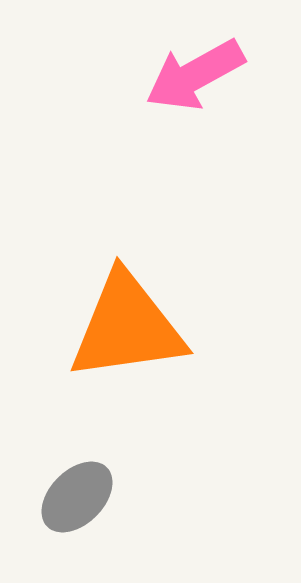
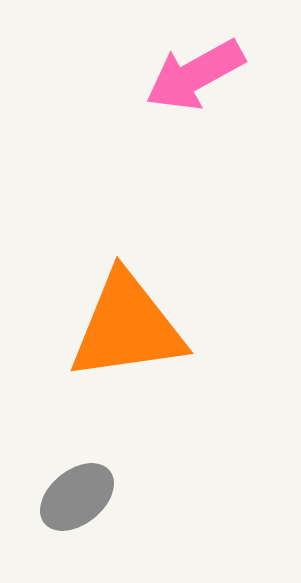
gray ellipse: rotated 6 degrees clockwise
